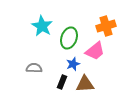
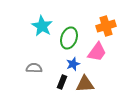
pink trapezoid: moved 2 px right, 1 px down; rotated 15 degrees counterclockwise
